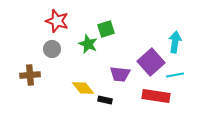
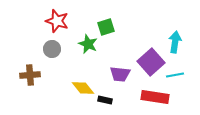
green square: moved 2 px up
red rectangle: moved 1 px left, 1 px down
